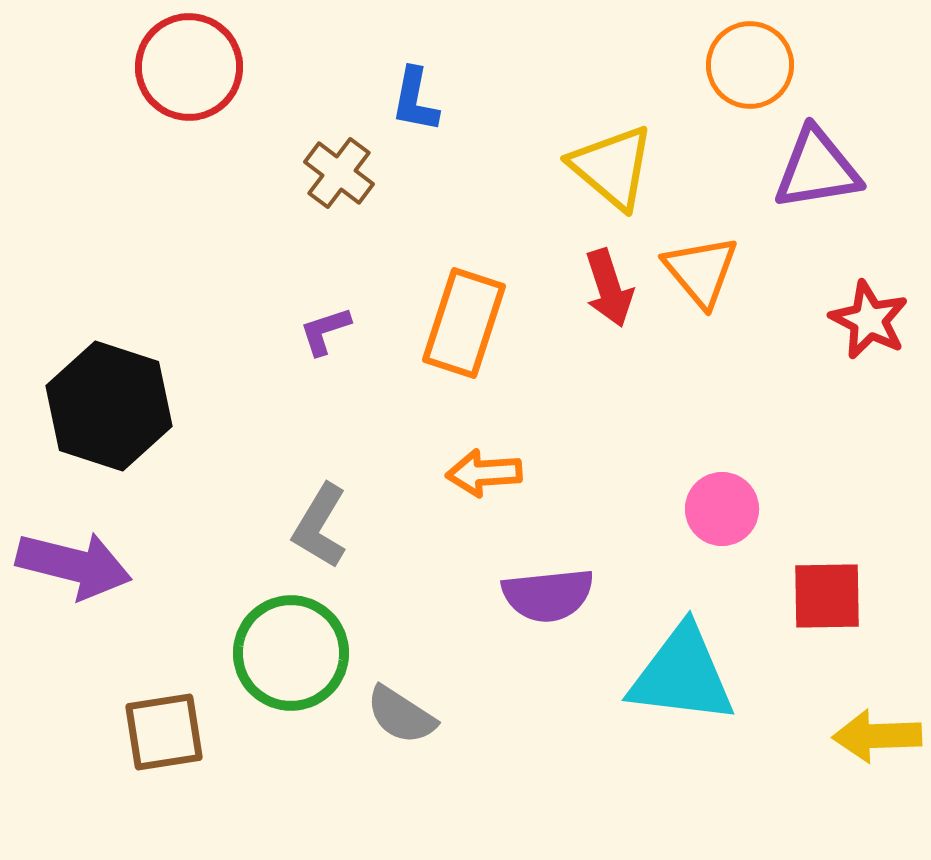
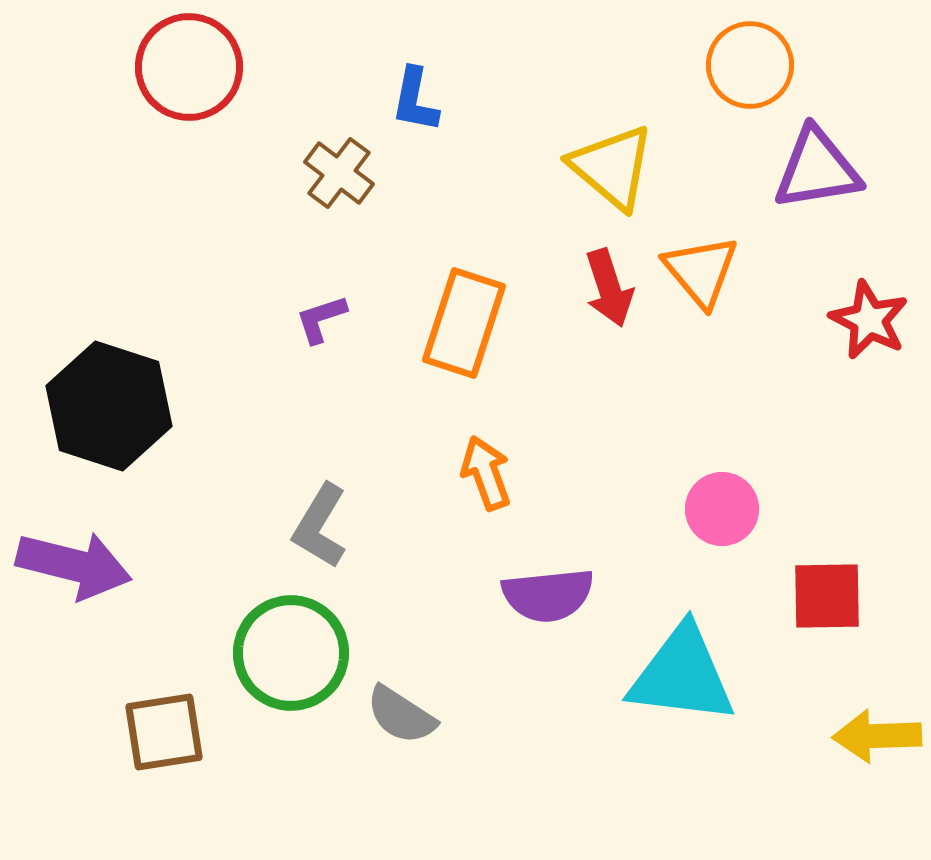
purple L-shape: moved 4 px left, 12 px up
orange arrow: moved 2 px right; rotated 74 degrees clockwise
